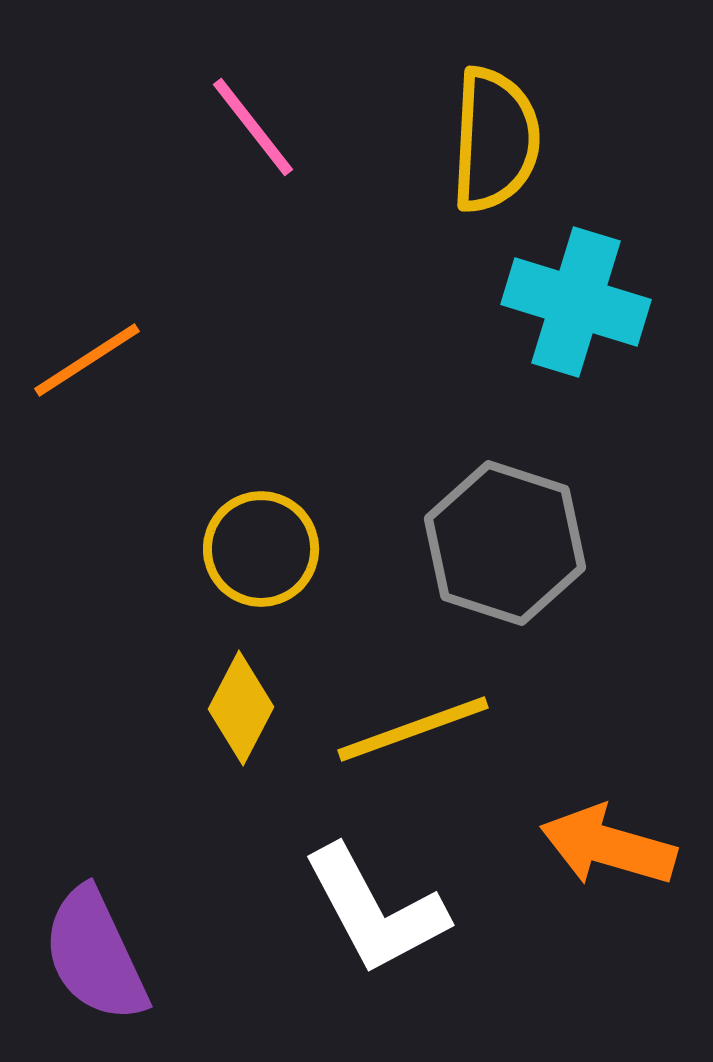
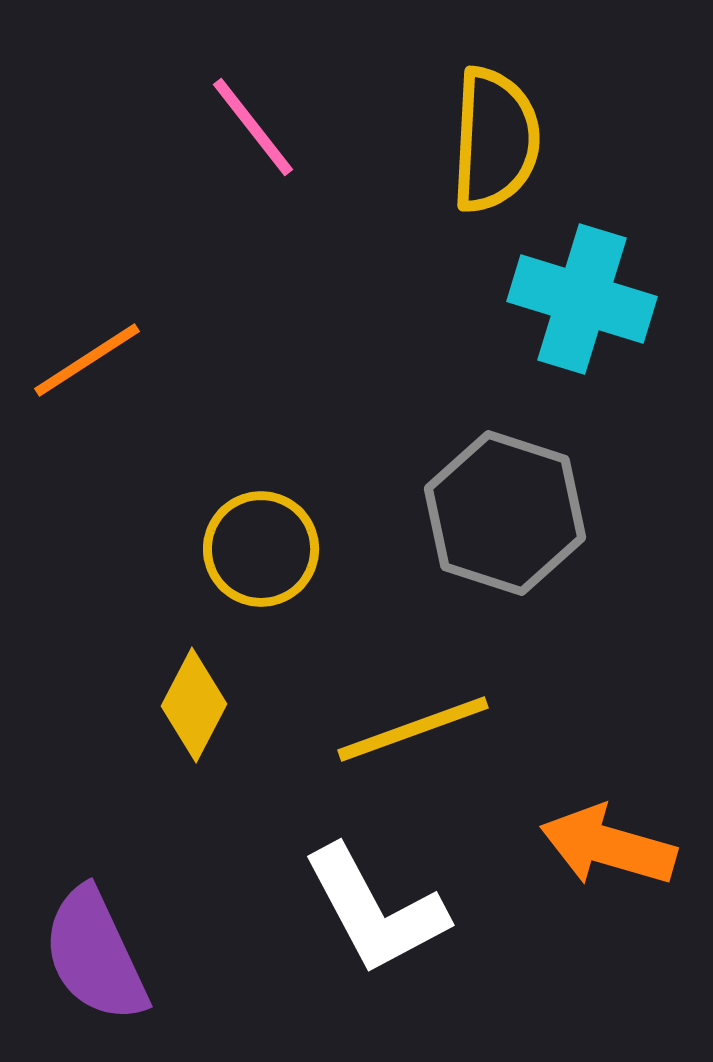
cyan cross: moved 6 px right, 3 px up
gray hexagon: moved 30 px up
yellow diamond: moved 47 px left, 3 px up
